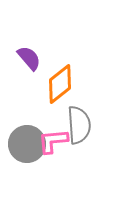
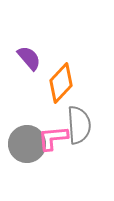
orange diamond: moved 1 px right, 1 px up; rotated 9 degrees counterclockwise
pink L-shape: moved 3 px up
